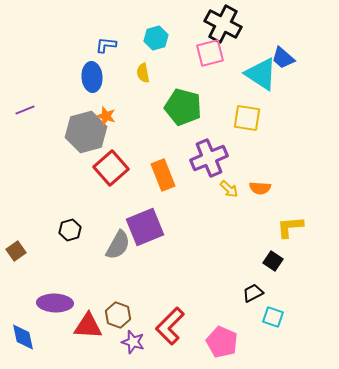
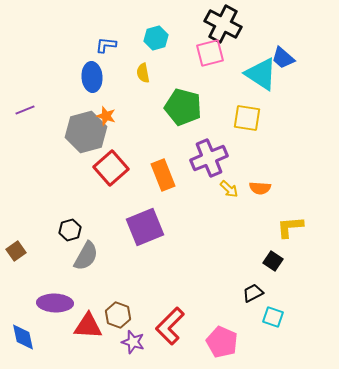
gray semicircle: moved 32 px left, 11 px down
